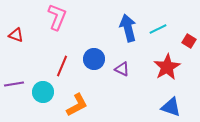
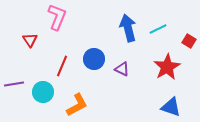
red triangle: moved 14 px right, 5 px down; rotated 35 degrees clockwise
